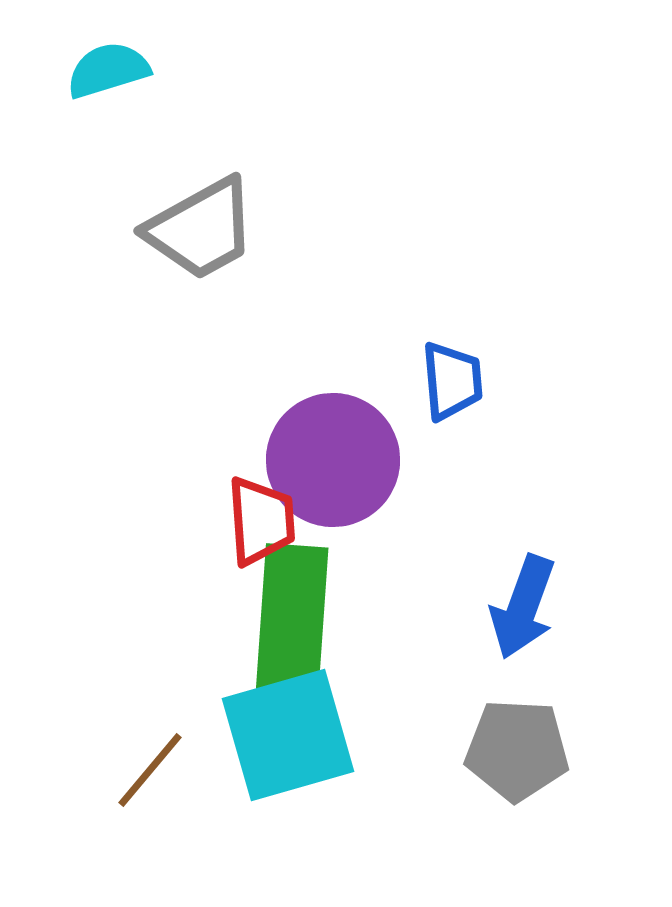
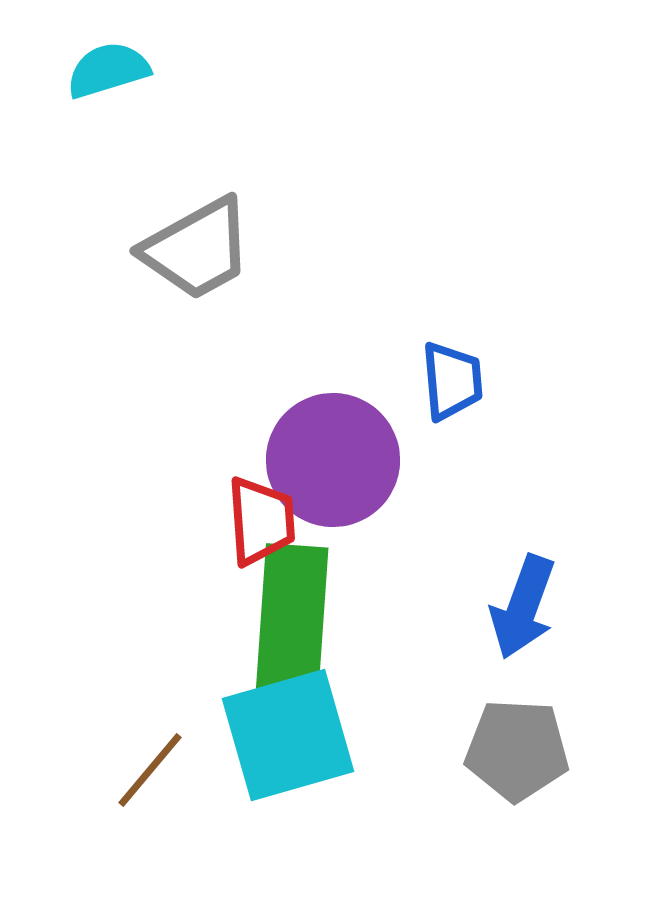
gray trapezoid: moved 4 px left, 20 px down
